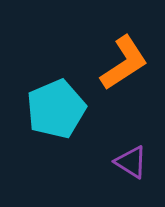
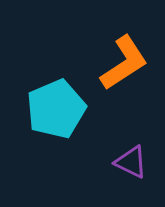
purple triangle: rotated 6 degrees counterclockwise
